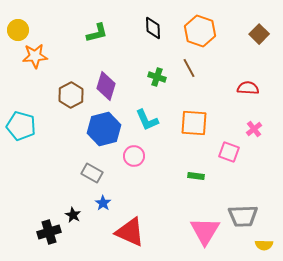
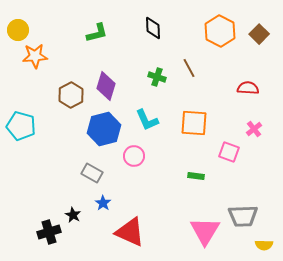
orange hexagon: moved 20 px right; rotated 8 degrees clockwise
